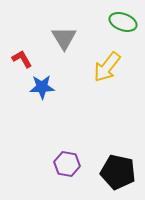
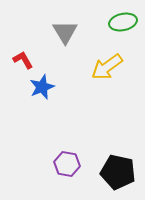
green ellipse: rotated 32 degrees counterclockwise
gray triangle: moved 1 px right, 6 px up
red L-shape: moved 1 px right, 1 px down
yellow arrow: rotated 16 degrees clockwise
blue star: rotated 20 degrees counterclockwise
